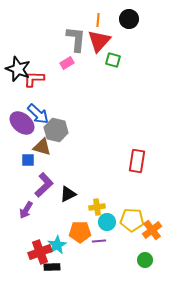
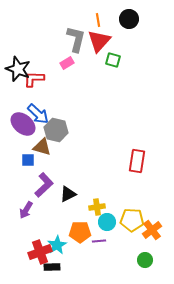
orange line: rotated 16 degrees counterclockwise
gray L-shape: rotated 8 degrees clockwise
purple ellipse: moved 1 px right, 1 px down
